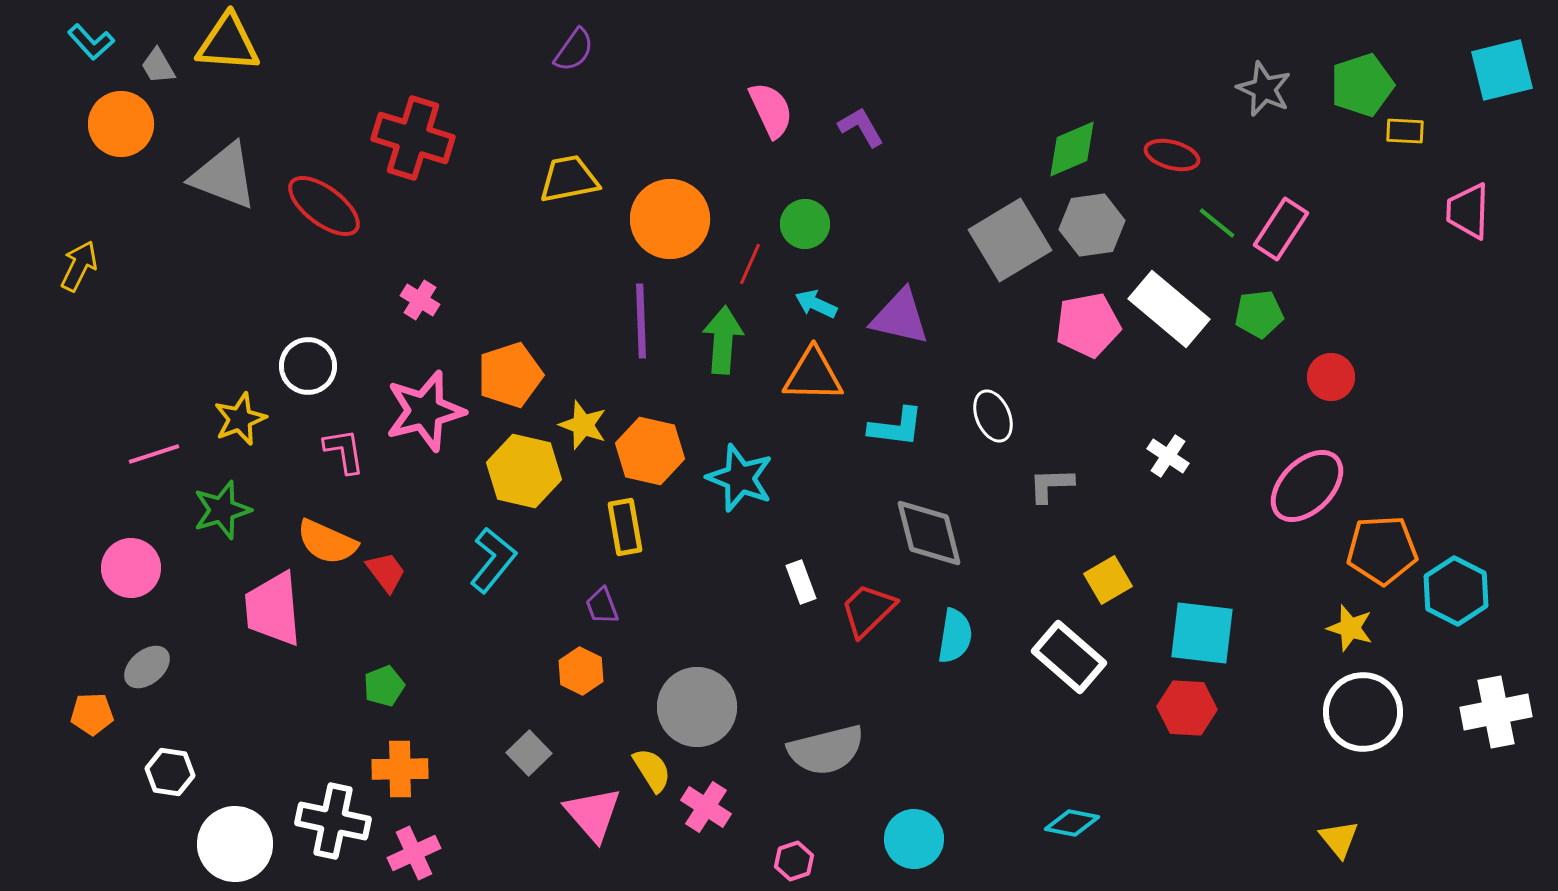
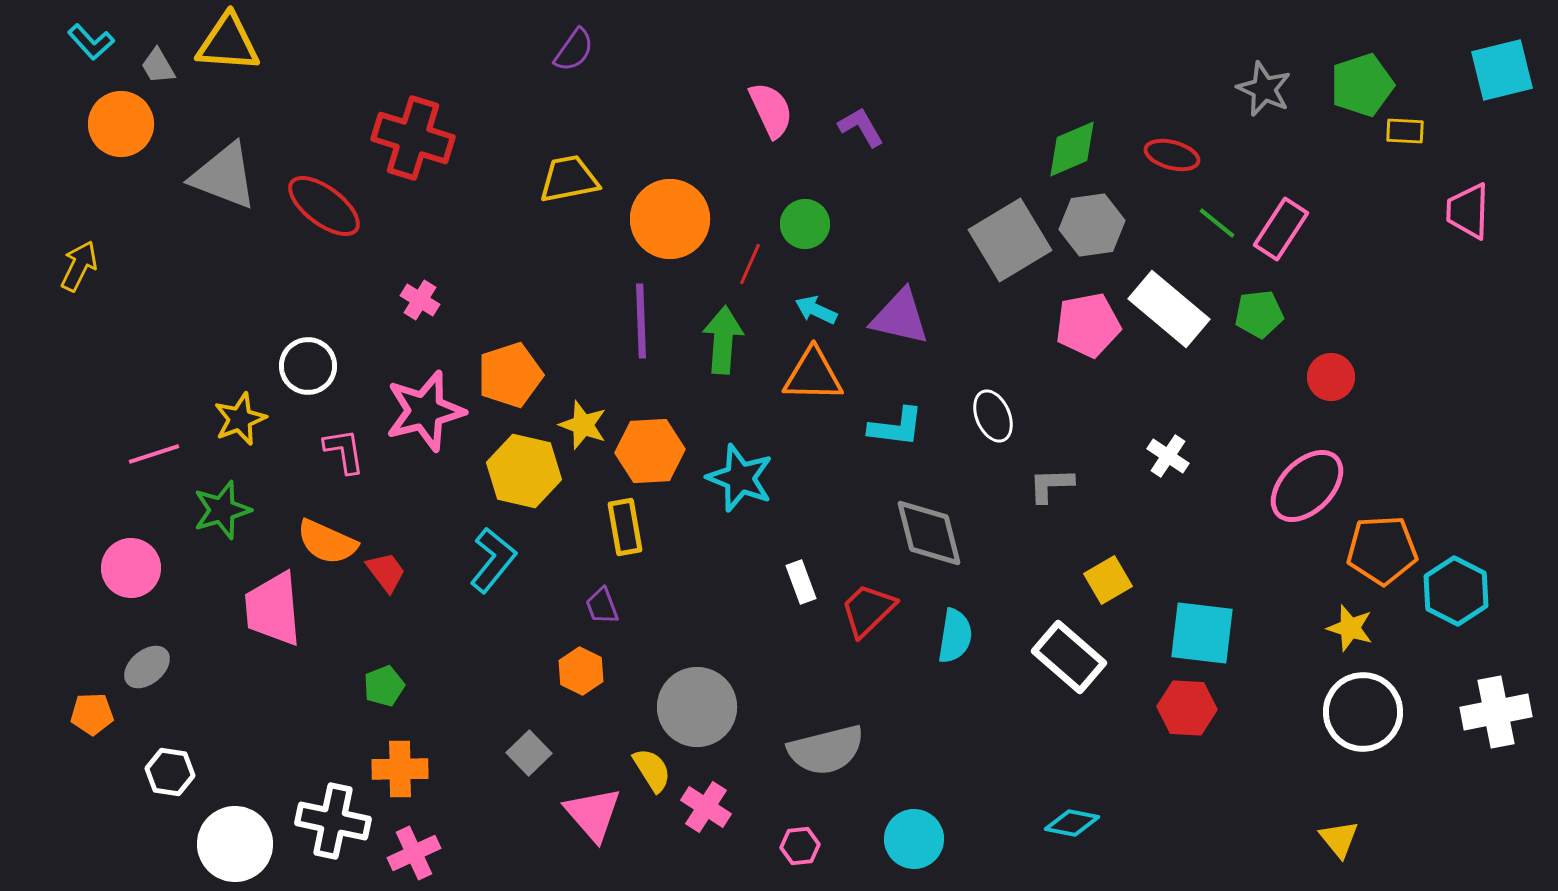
cyan arrow at (816, 304): moved 6 px down
orange hexagon at (650, 451): rotated 16 degrees counterclockwise
pink hexagon at (794, 861): moved 6 px right, 15 px up; rotated 12 degrees clockwise
